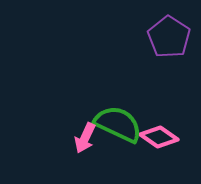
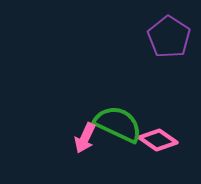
pink diamond: moved 1 px left, 3 px down
